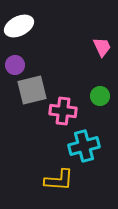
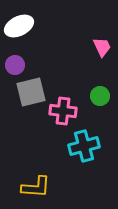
gray square: moved 1 px left, 2 px down
yellow L-shape: moved 23 px left, 7 px down
